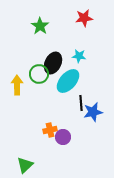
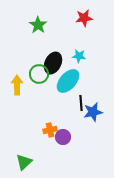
green star: moved 2 px left, 1 px up
green triangle: moved 1 px left, 3 px up
